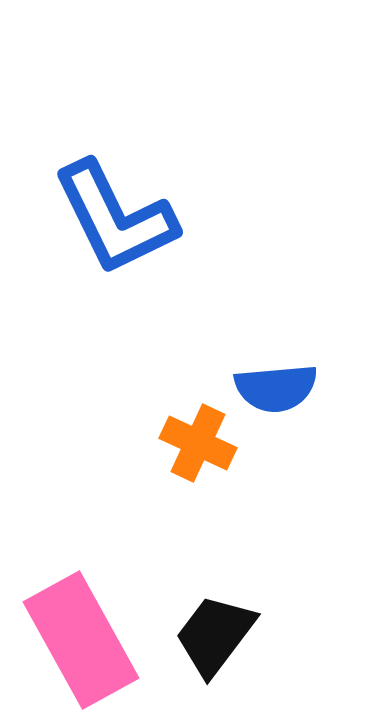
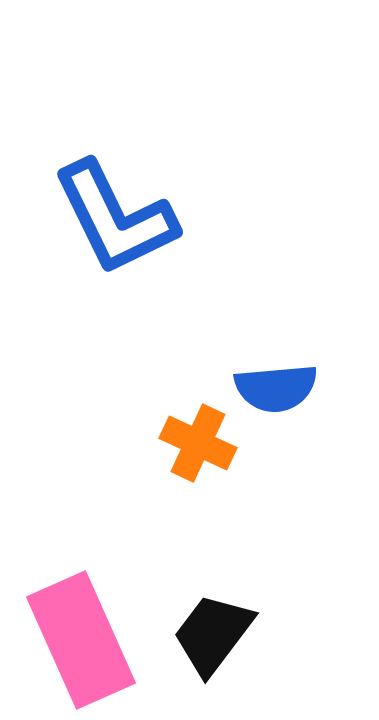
black trapezoid: moved 2 px left, 1 px up
pink rectangle: rotated 5 degrees clockwise
